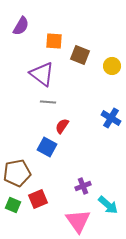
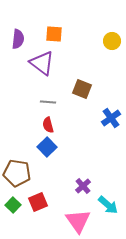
purple semicircle: moved 3 px left, 13 px down; rotated 24 degrees counterclockwise
orange square: moved 7 px up
brown square: moved 2 px right, 34 px down
yellow circle: moved 25 px up
purple triangle: moved 11 px up
blue cross: rotated 24 degrees clockwise
red semicircle: moved 14 px left, 1 px up; rotated 49 degrees counterclockwise
blue square: rotated 18 degrees clockwise
brown pentagon: rotated 20 degrees clockwise
purple cross: rotated 21 degrees counterclockwise
red square: moved 3 px down
green square: rotated 21 degrees clockwise
